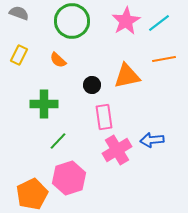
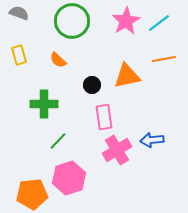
yellow rectangle: rotated 42 degrees counterclockwise
orange pentagon: rotated 20 degrees clockwise
